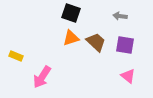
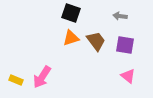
brown trapezoid: moved 1 px up; rotated 10 degrees clockwise
yellow rectangle: moved 24 px down
